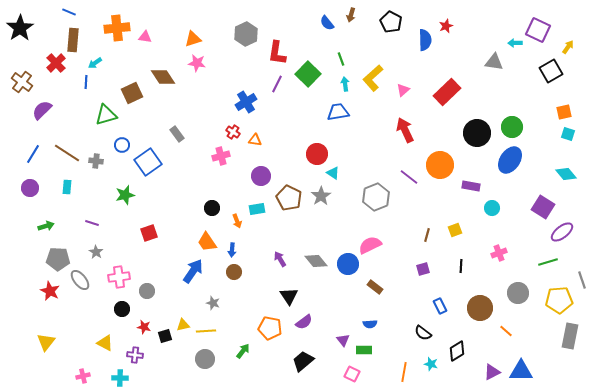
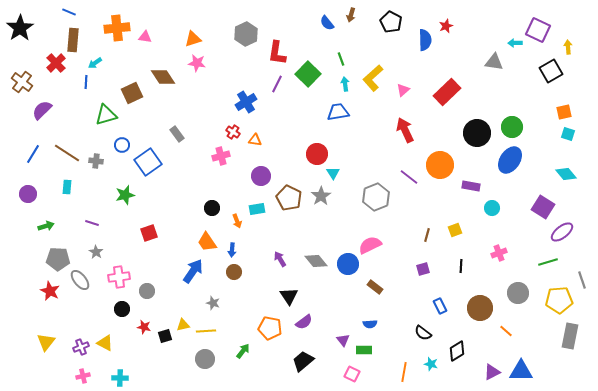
yellow arrow at (568, 47): rotated 40 degrees counterclockwise
cyan triangle at (333, 173): rotated 24 degrees clockwise
purple circle at (30, 188): moved 2 px left, 6 px down
purple cross at (135, 355): moved 54 px left, 8 px up; rotated 28 degrees counterclockwise
